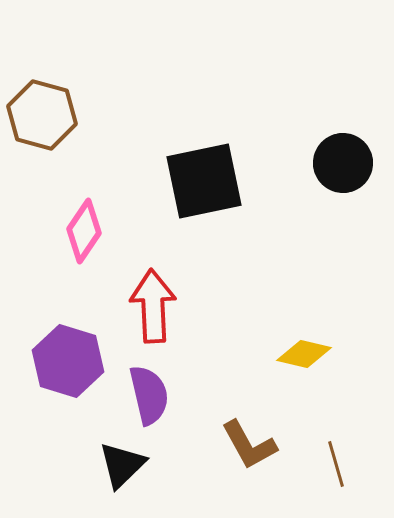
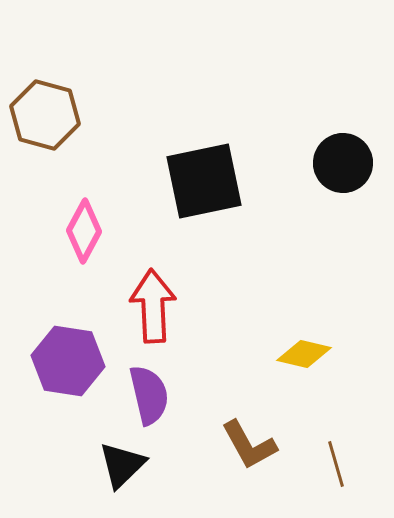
brown hexagon: moved 3 px right
pink diamond: rotated 6 degrees counterclockwise
purple hexagon: rotated 8 degrees counterclockwise
